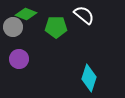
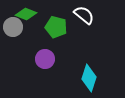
green pentagon: rotated 15 degrees clockwise
purple circle: moved 26 px right
